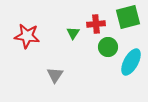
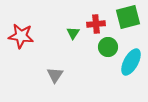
red star: moved 6 px left
